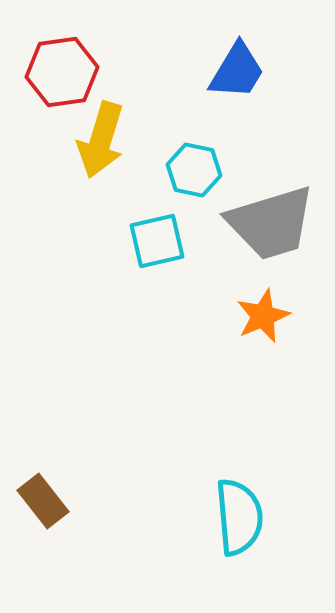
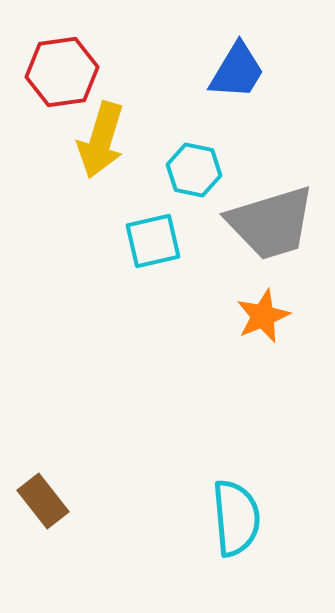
cyan square: moved 4 px left
cyan semicircle: moved 3 px left, 1 px down
